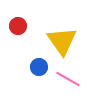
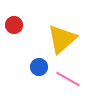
red circle: moved 4 px left, 1 px up
yellow triangle: moved 2 px up; rotated 24 degrees clockwise
